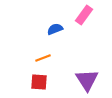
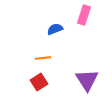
pink rectangle: rotated 18 degrees counterclockwise
orange line: rotated 14 degrees clockwise
red square: rotated 36 degrees counterclockwise
